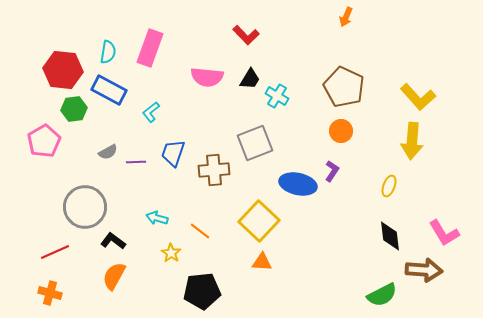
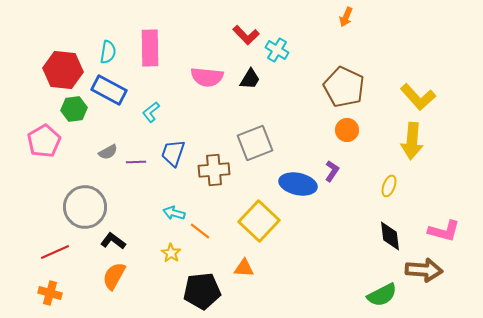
pink rectangle: rotated 21 degrees counterclockwise
cyan cross: moved 46 px up
orange circle: moved 6 px right, 1 px up
cyan arrow: moved 17 px right, 5 px up
pink L-shape: moved 2 px up; rotated 44 degrees counterclockwise
orange triangle: moved 18 px left, 6 px down
